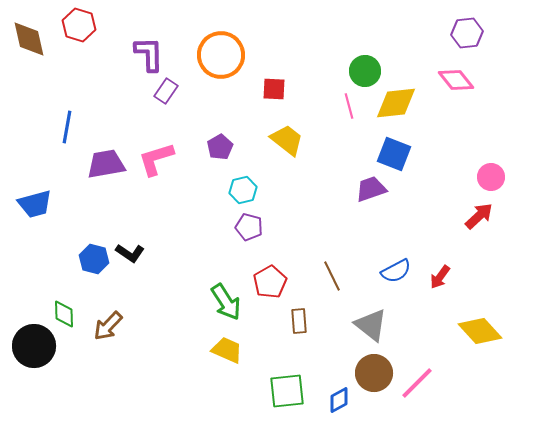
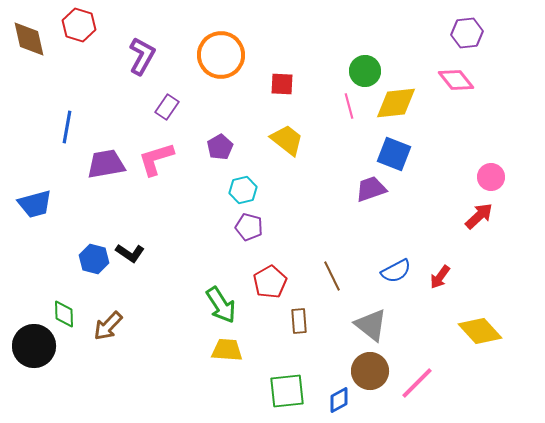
purple L-shape at (149, 54): moved 7 px left, 2 px down; rotated 30 degrees clockwise
red square at (274, 89): moved 8 px right, 5 px up
purple rectangle at (166, 91): moved 1 px right, 16 px down
green arrow at (226, 302): moved 5 px left, 3 px down
yellow trapezoid at (227, 350): rotated 20 degrees counterclockwise
brown circle at (374, 373): moved 4 px left, 2 px up
